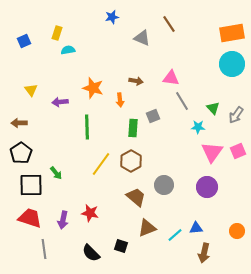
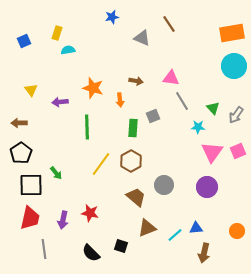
cyan circle at (232, 64): moved 2 px right, 2 px down
red trapezoid at (30, 218): rotated 85 degrees clockwise
